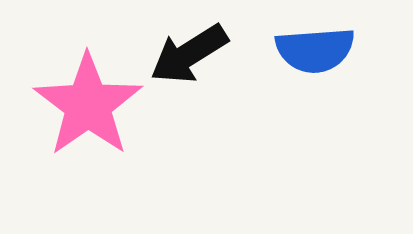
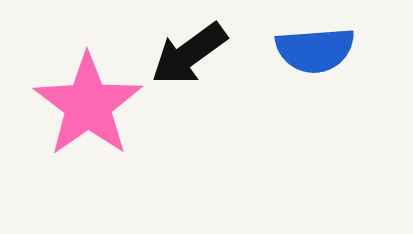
black arrow: rotated 4 degrees counterclockwise
